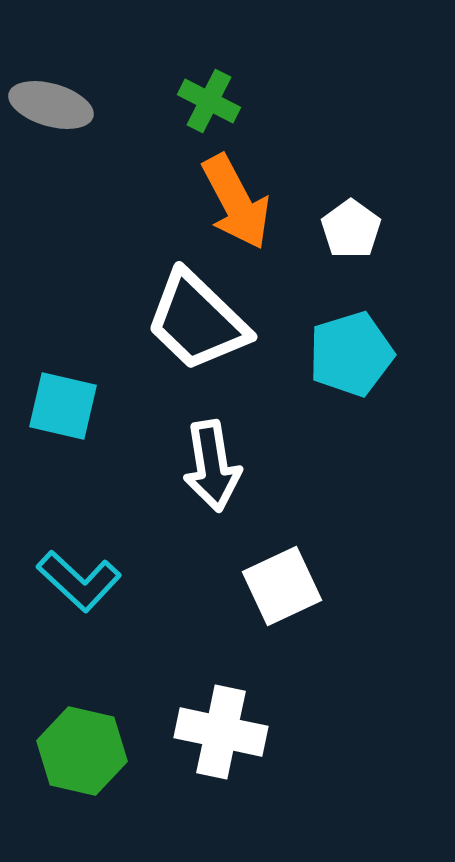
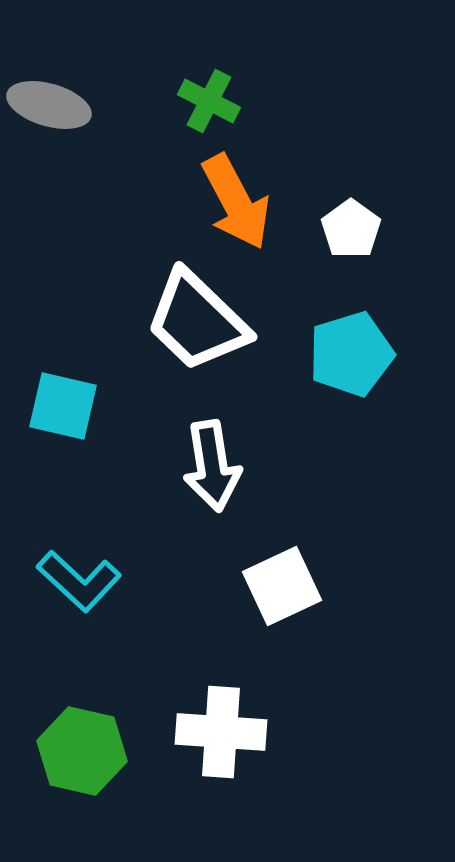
gray ellipse: moved 2 px left
white cross: rotated 8 degrees counterclockwise
